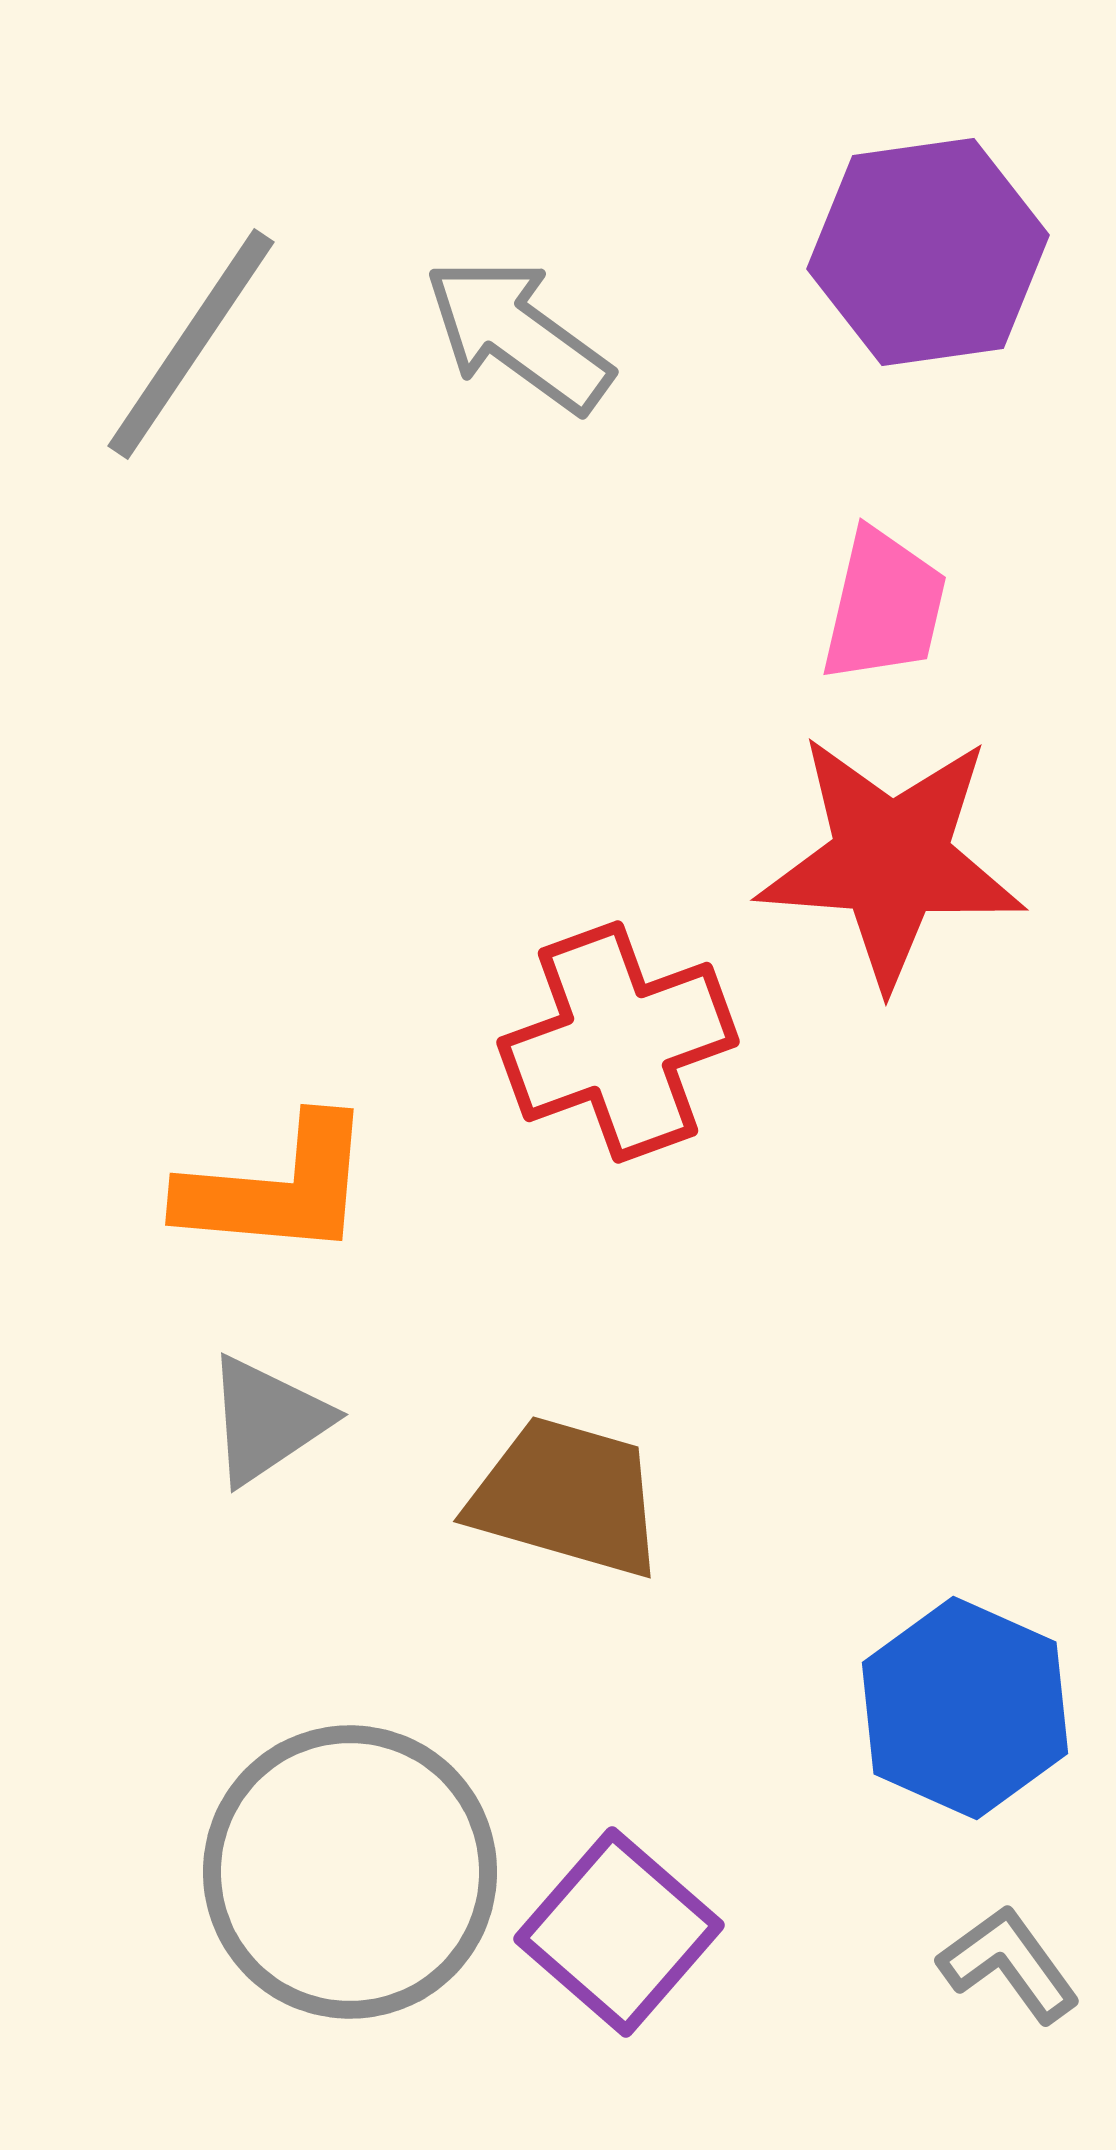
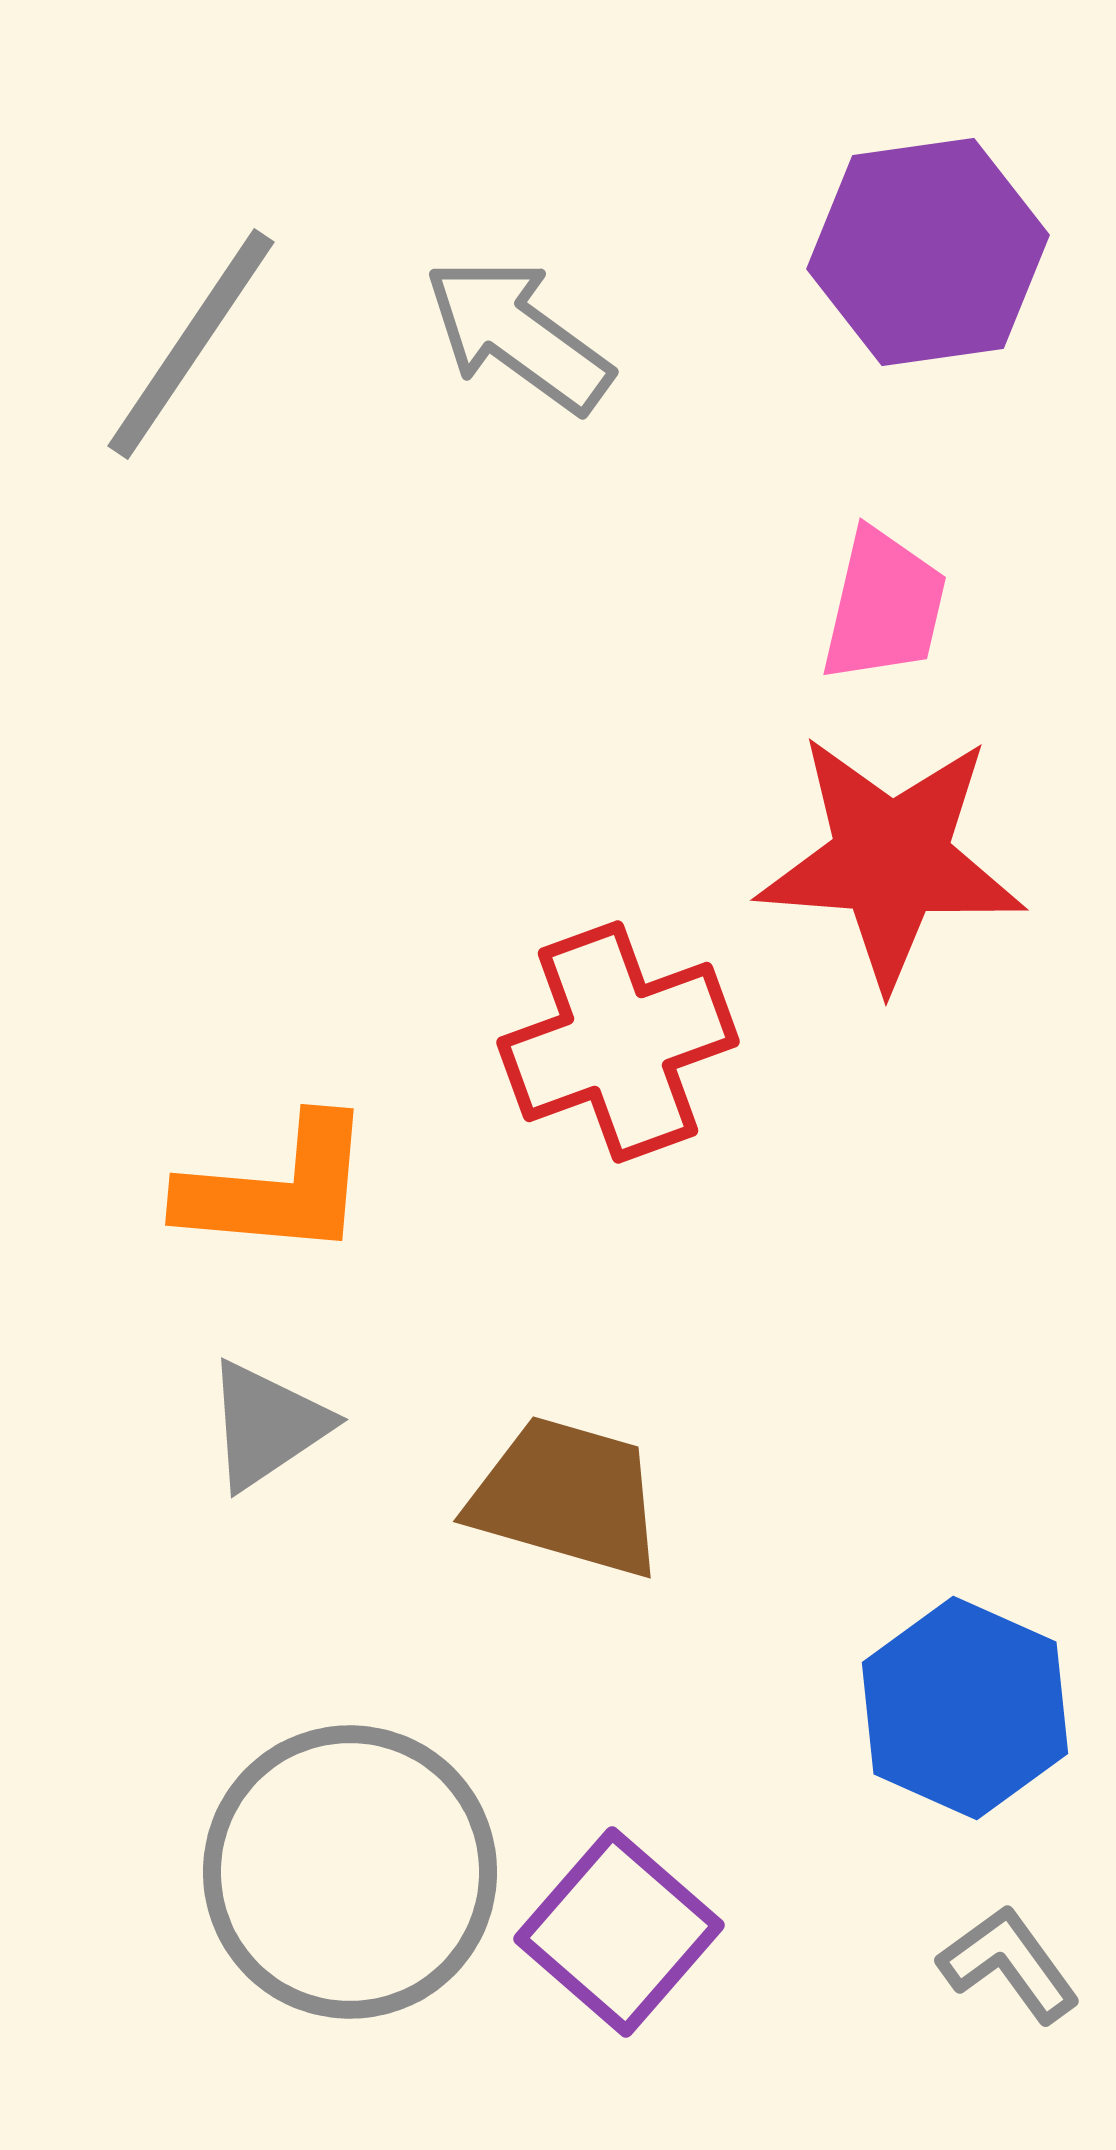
gray triangle: moved 5 px down
